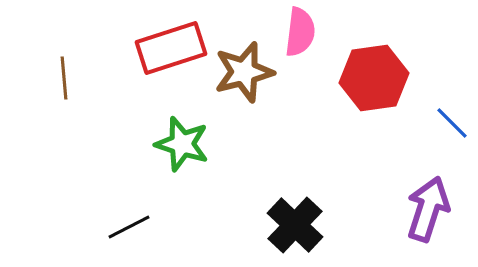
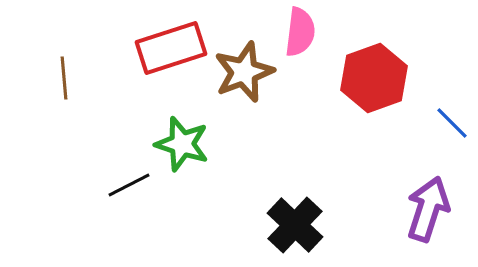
brown star: rotated 6 degrees counterclockwise
red hexagon: rotated 12 degrees counterclockwise
black line: moved 42 px up
